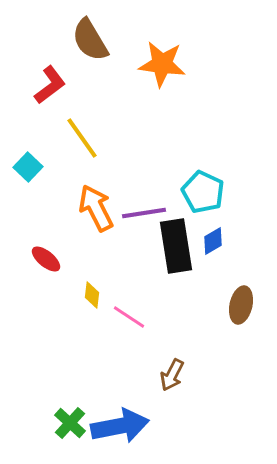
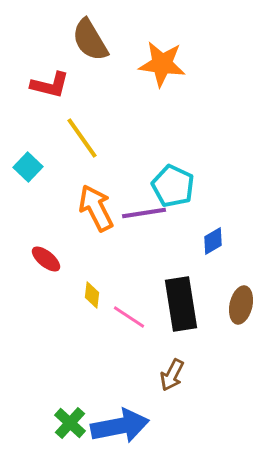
red L-shape: rotated 51 degrees clockwise
cyan pentagon: moved 30 px left, 6 px up
black rectangle: moved 5 px right, 58 px down
